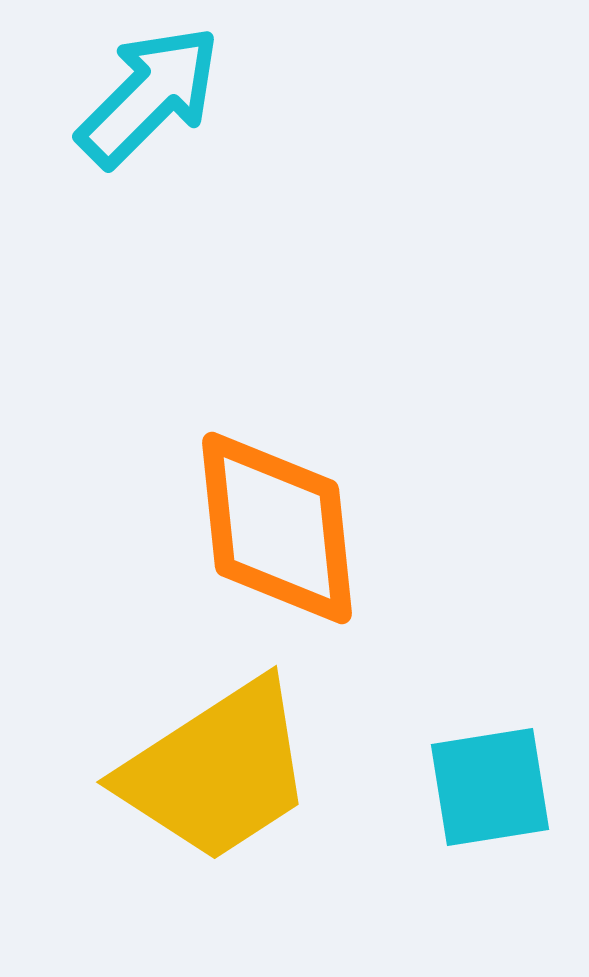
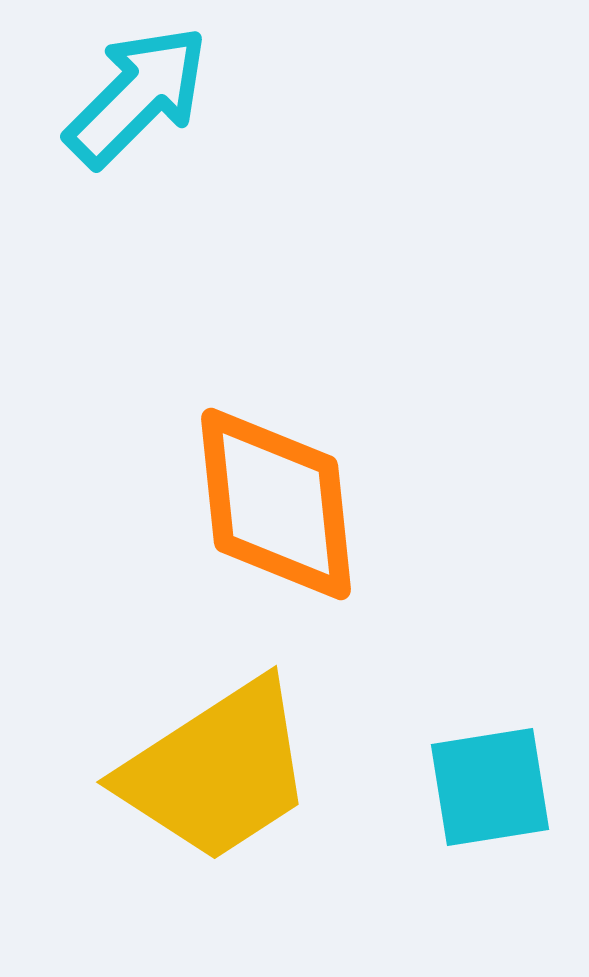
cyan arrow: moved 12 px left
orange diamond: moved 1 px left, 24 px up
